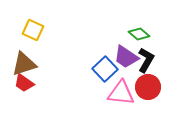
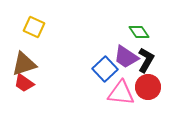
yellow square: moved 1 px right, 3 px up
green diamond: moved 2 px up; rotated 15 degrees clockwise
